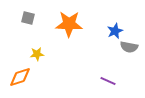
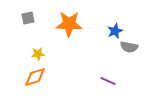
gray square: rotated 24 degrees counterclockwise
yellow star: moved 1 px right
orange diamond: moved 15 px right
